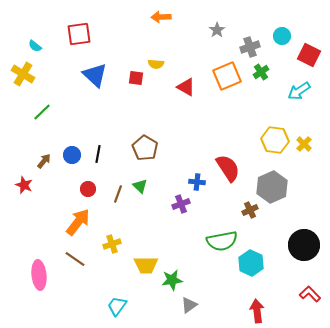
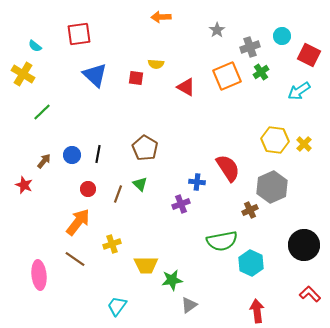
green triangle at (140, 186): moved 2 px up
